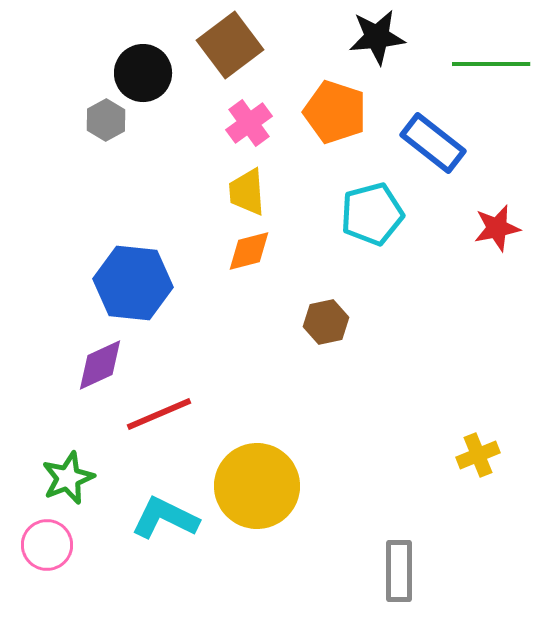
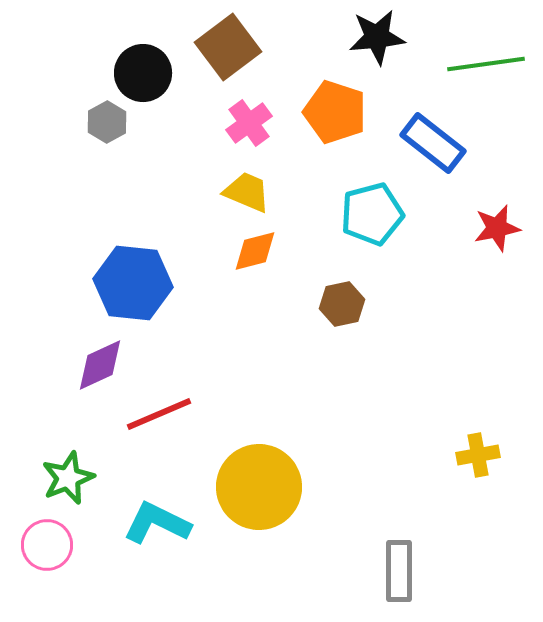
brown square: moved 2 px left, 2 px down
green line: moved 5 px left; rotated 8 degrees counterclockwise
gray hexagon: moved 1 px right, 2 px down
yellow trapezoid: rotated 117 degrees clockwise
orange diamond: moved 6 px right
brown hexagon: moved 16 px right, 18 px up
yellow cross: rotated 12 degrees clockwise
yellow circle: moved 2 px right, 1 px down
cyan L-shape: moved 8 px left, 5 px down
